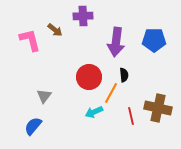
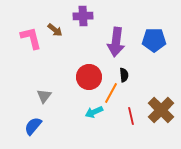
pink L-shape: moved 1 px right, 2 px up
brown cross: moved 3 px right, 2 px down; rotated 32 degrees clockwise
